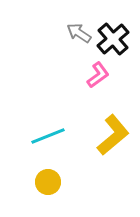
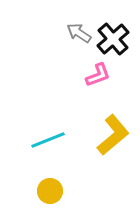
pink L-shape: rotated 16 degrees clockwise
cyan line: moved 4 px down
yellow circle: moved 2 px right, 9 px down
